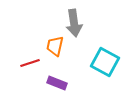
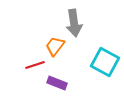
orange trapezoid: rotated 25 degrees clockwise
red line: moved 5 px right, 2 px down
